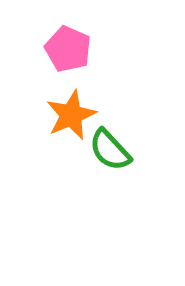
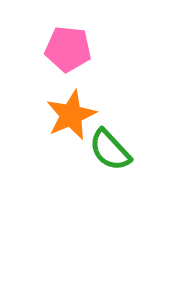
pink pentagon: rotated 18 degrees counterclockwise
